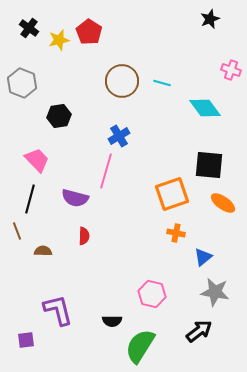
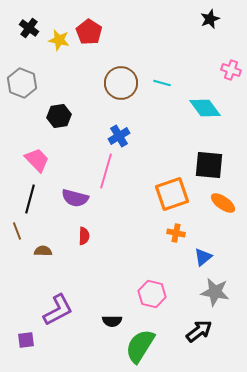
yellow star: rotated 25 degrees clockwise
brown circle: moved 1 px left, 2 px down
purple L-shape: rotated 76 degrees clockwise
